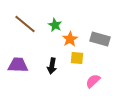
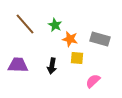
brown line: rotated 10 degrees clockwise
orange star: rotated 28 degrees counterclockwise
